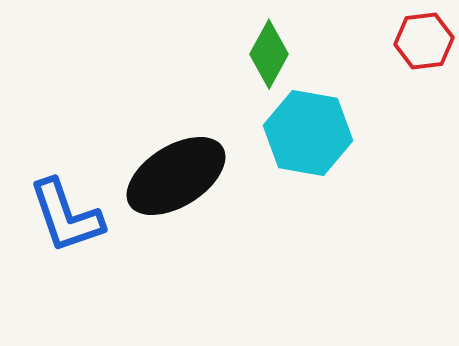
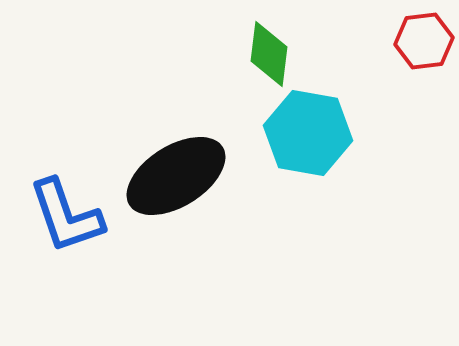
green diamond: rotated 22 degrees counterclockwise
